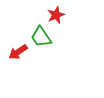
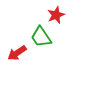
red arrow: moved 1 px left, 1 px down
